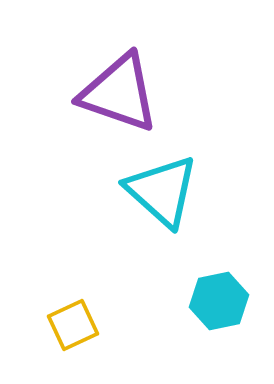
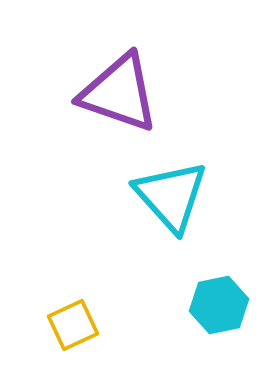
cyan triangle: moved 9 px right, 5 px down; rotated 6 degrees clockwise
cyan hexagon: moved 4 px down
